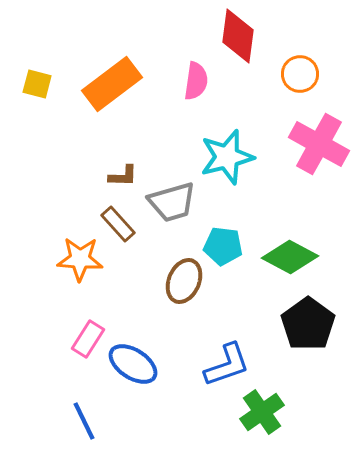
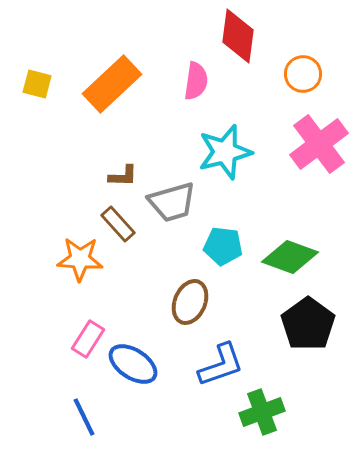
orange circle: moved 3 px right
orange rectangle: rotated 6 degrees counterclockwise
pink cross: rotated 24 degrees clockwise
cyan star: moved 2 px left, 5 px up
green diamond: rotated 8 degrees counterclockwise
brown ellipse: moved 6 px right, 21 px down
blue L-shape: moved 6 px left
green cross: rotated 15 degrees clockwise
blue line: moved 4 px up
